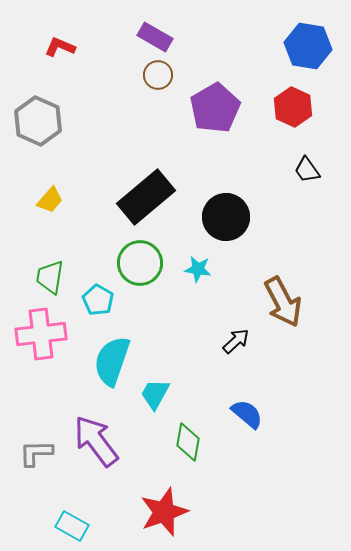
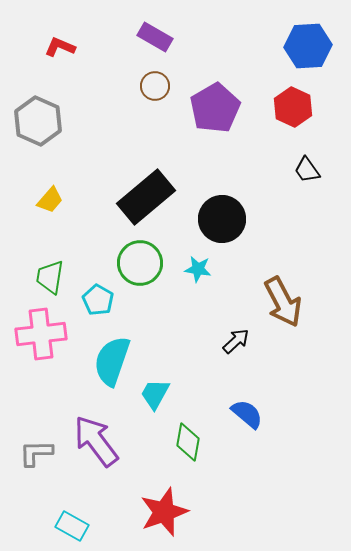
blue hexagon: rotated 12 degrees counterclockwise
brown circle: moved 3 px left, 11 px down
black circle: moved 4 px left, 2 px down
